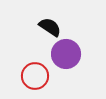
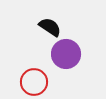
red circle: moved 1 px left, 6 px down
